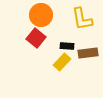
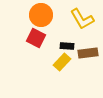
yellow L-shape: rotated 20 degrees counterclockwise
red square: rotated 12 degrees counterclockwise
